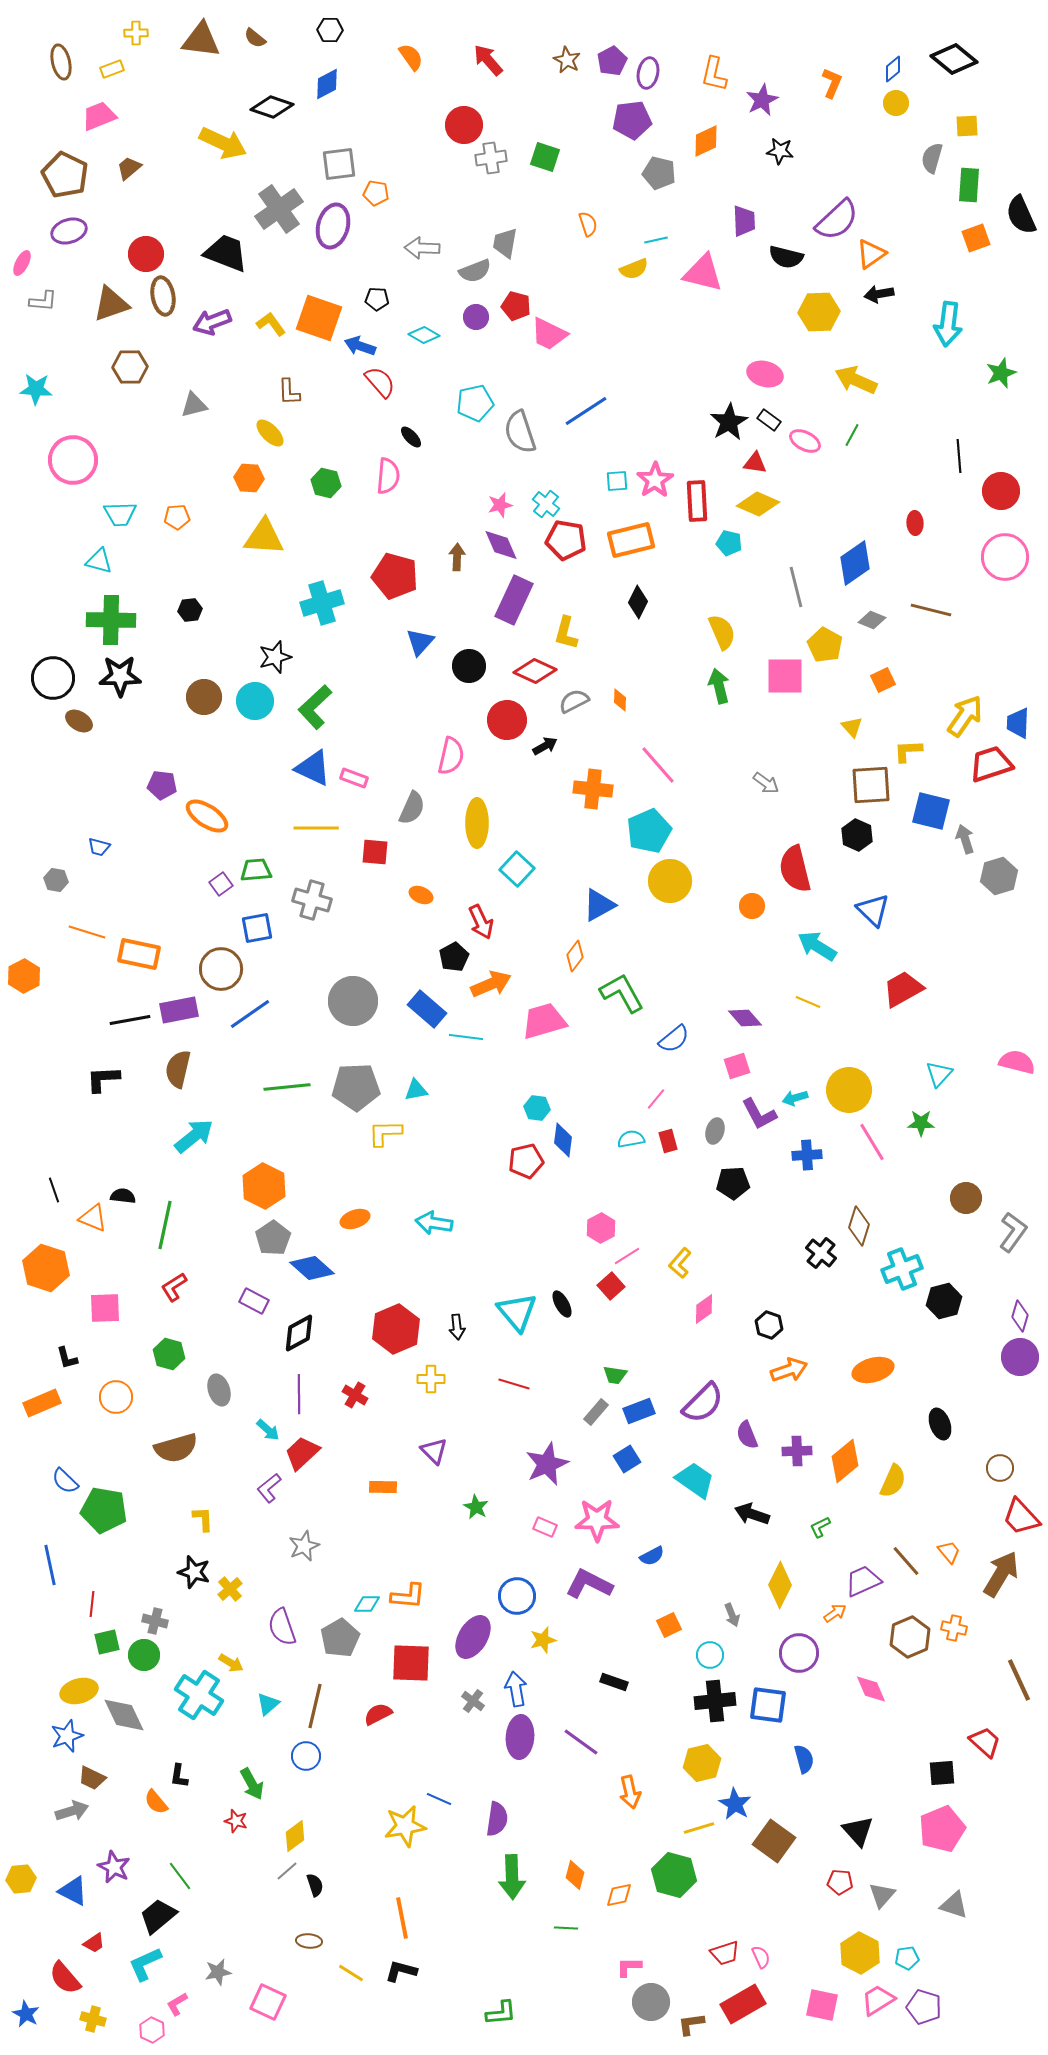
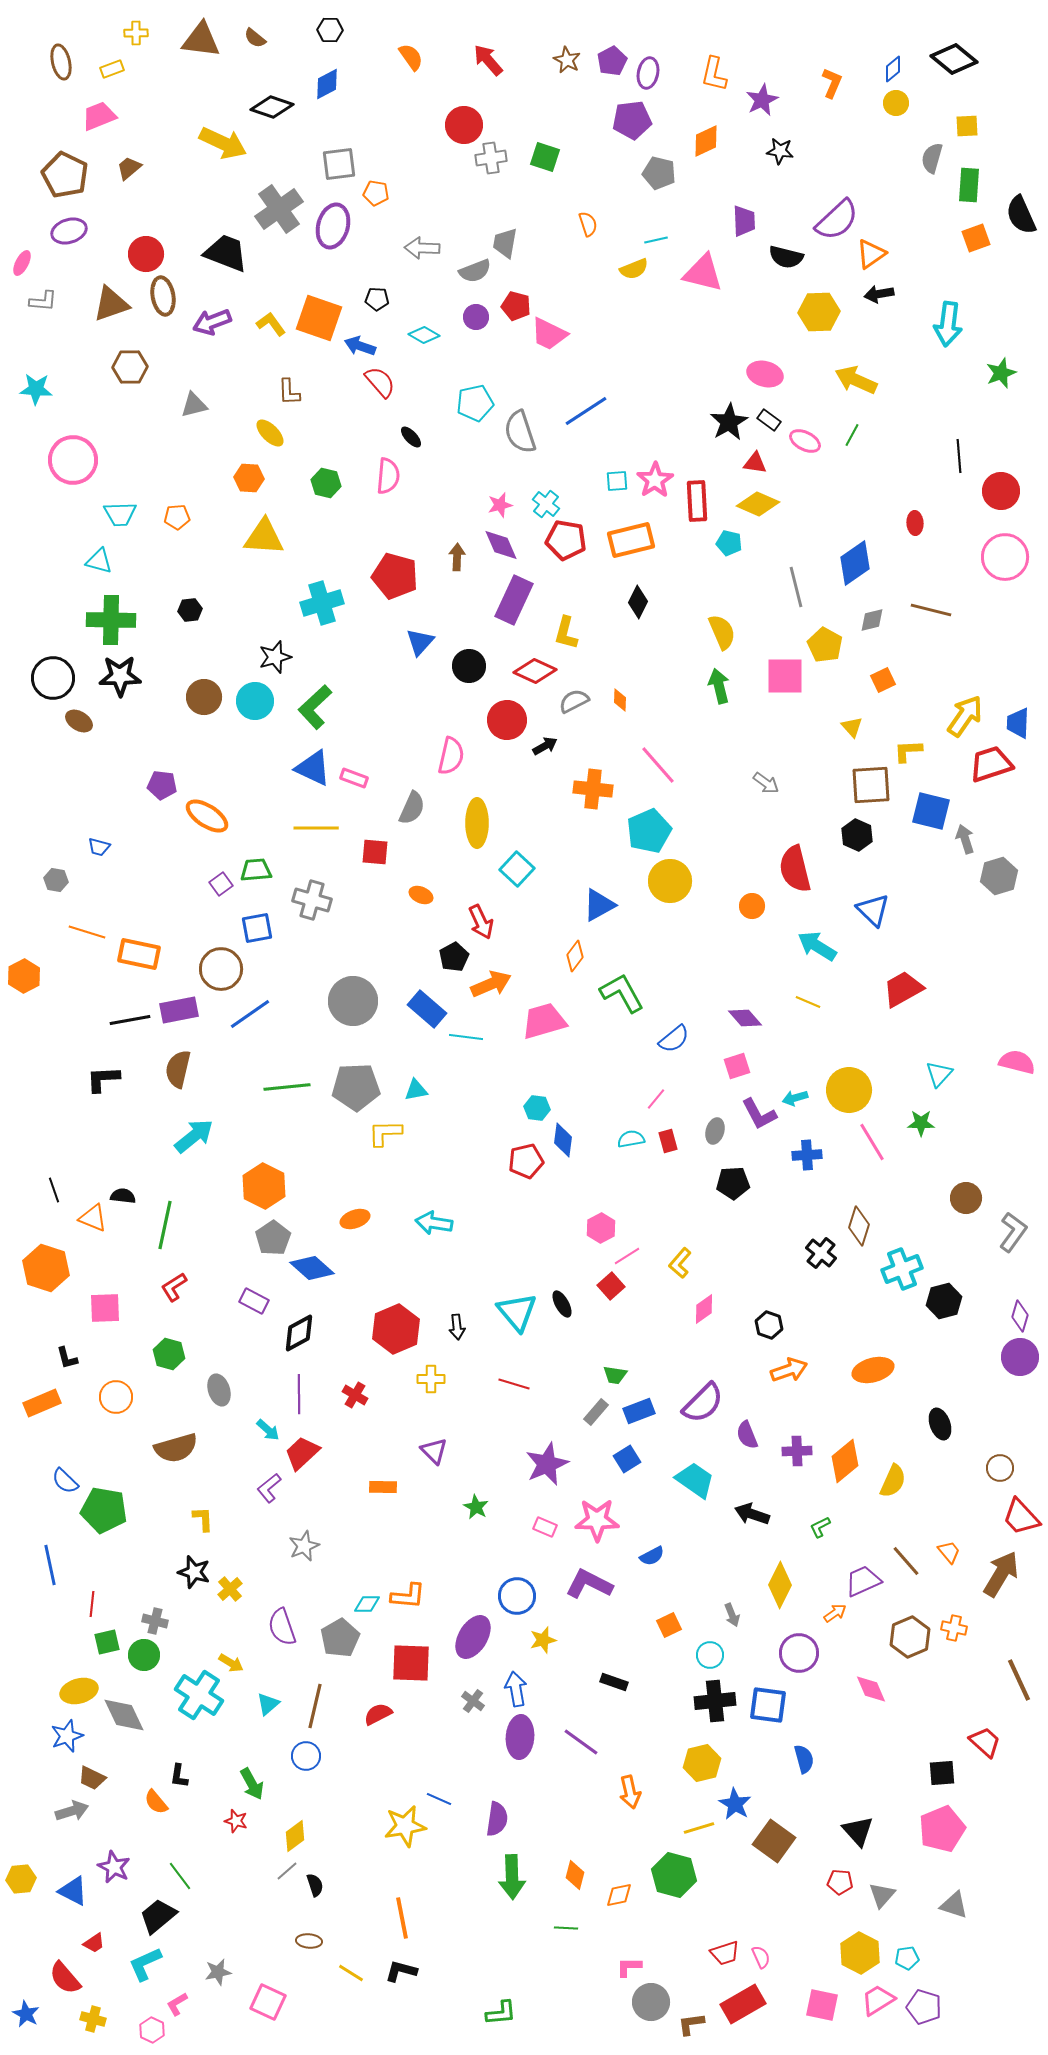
gray diamond at (872, 620): rotated 36 degrees counterclockwise
